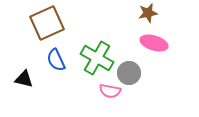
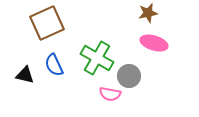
blue semicircle: moved 2 px left, 5 px down
gray circle: moved 3 px down
black triangle: moved 1 px right, 4 px up
pink semicircle: moved 3 px down
